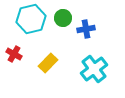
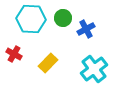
cyan hexagon: rotated 16 degrees clockwise
blue cross: rotated 18 degrees counterclockwise
